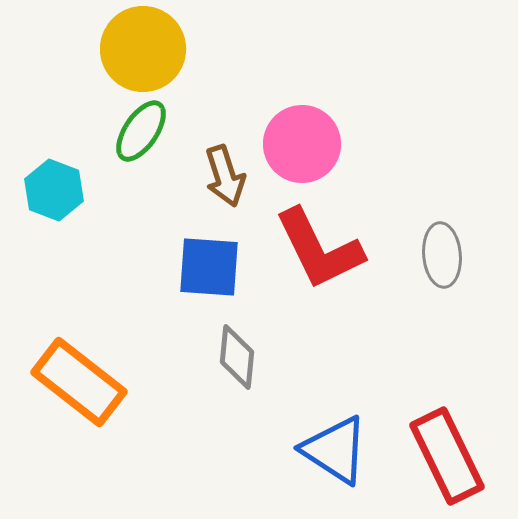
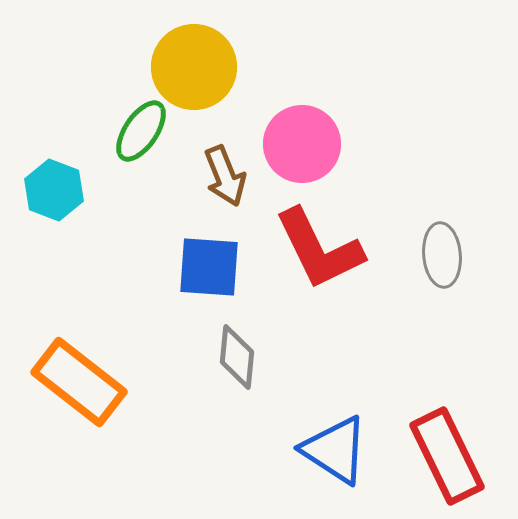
yellow circle: moved 51 px right, 18 px down
brown arrow: rotated 4 degrees counterclockwise
